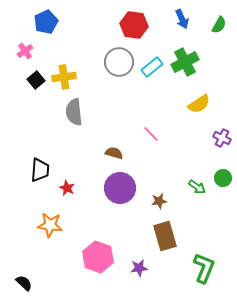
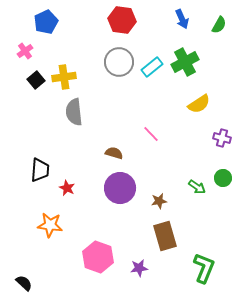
red hexagon: moved 12 px left, 5 px up
purple cross: rotated 12 degrees counterclockwise
